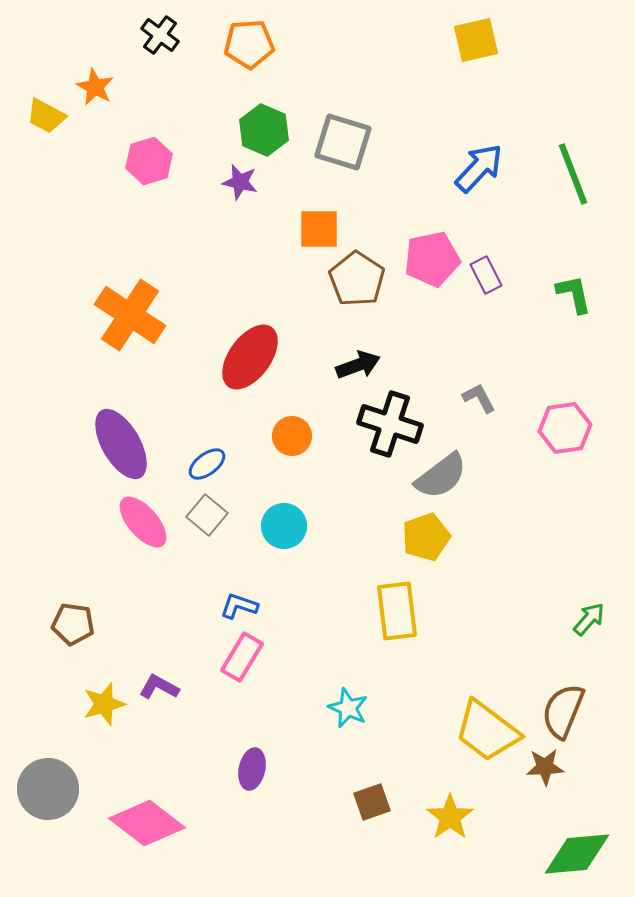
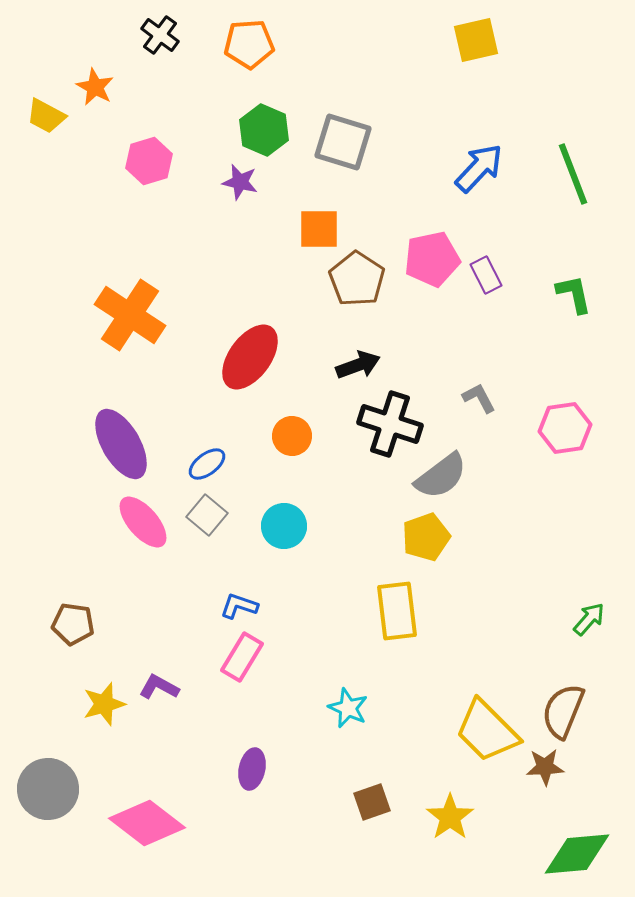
yellow trapezoid at (487, 731): rotated 8 degrees clockwise
